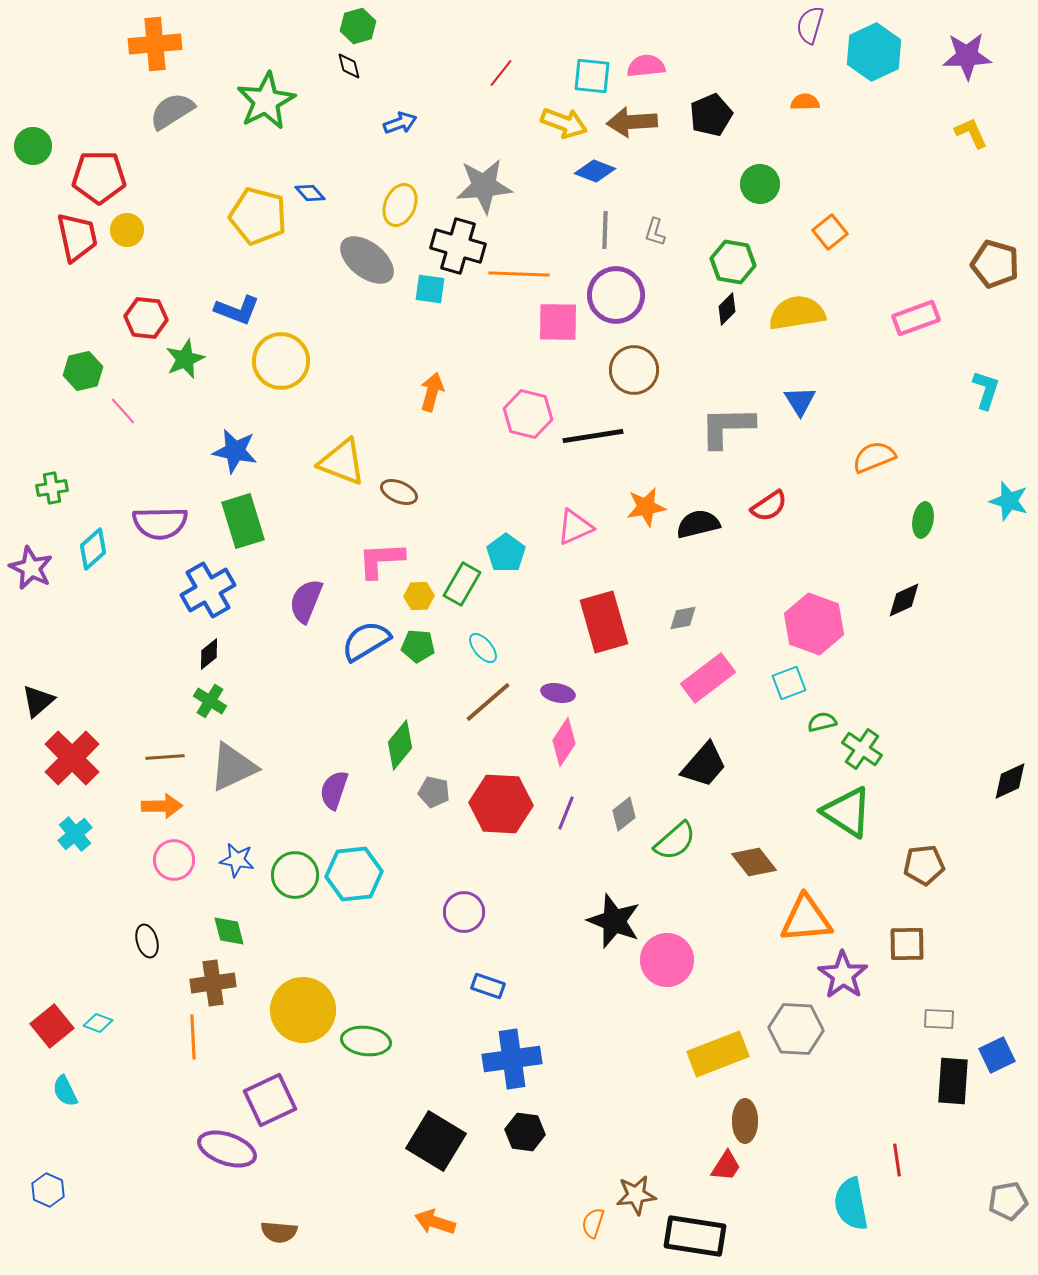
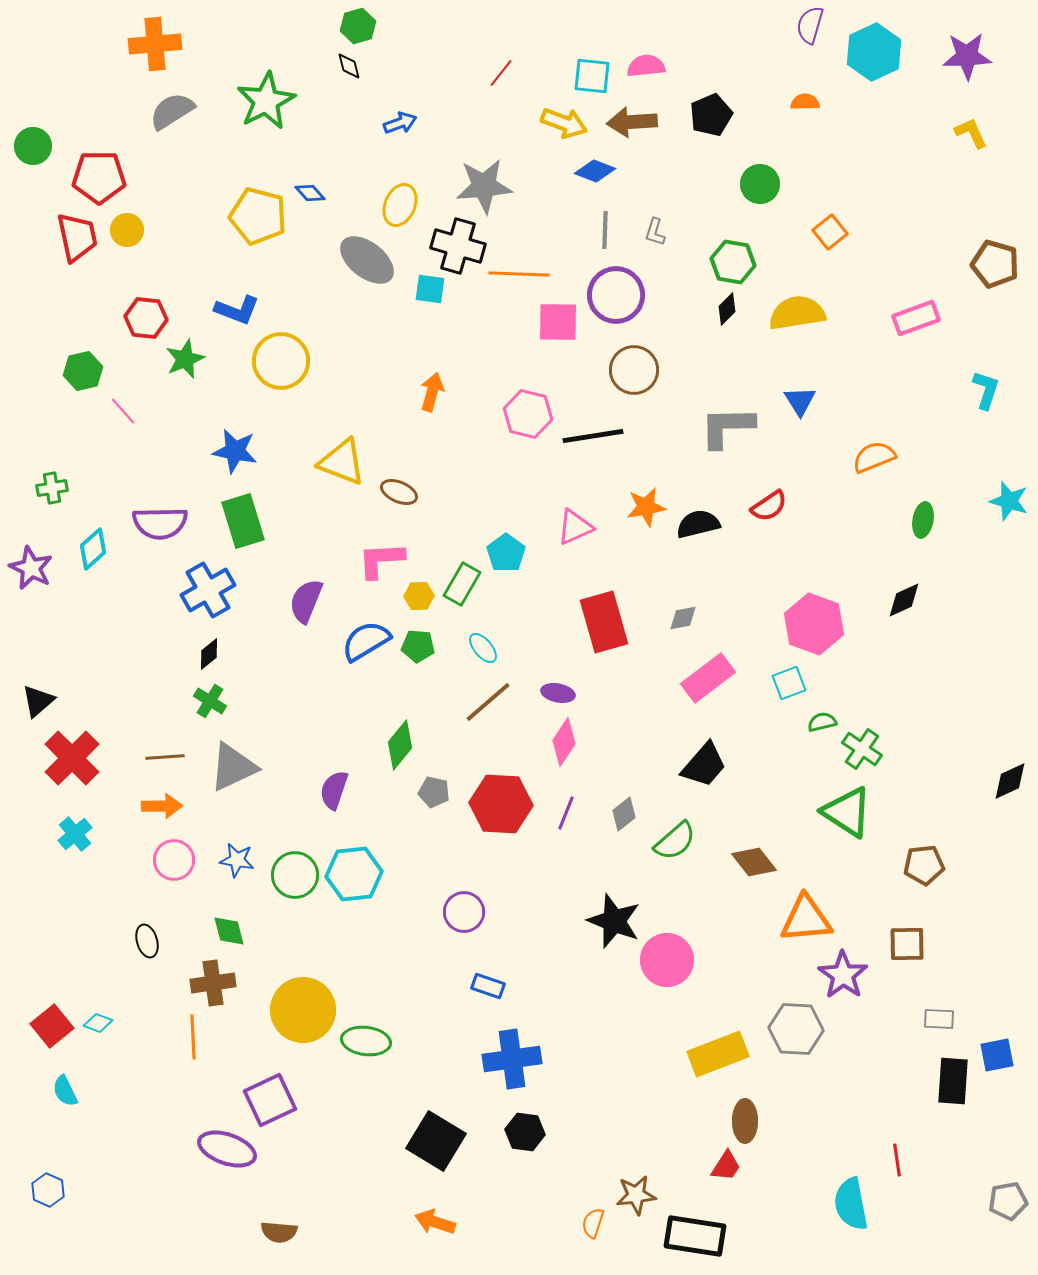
blue square at (997, 1055): rotated 15 degrees clockwise
